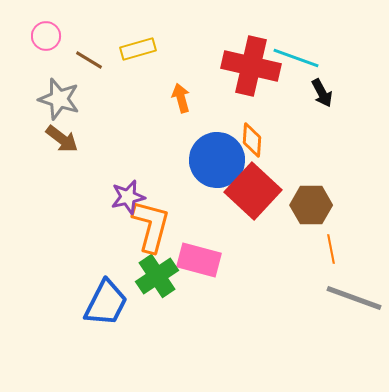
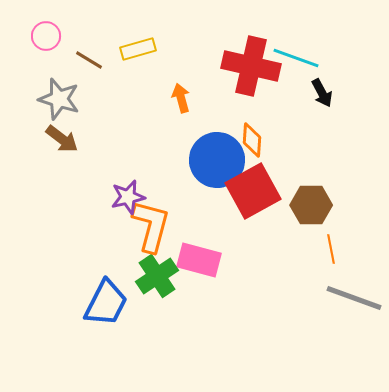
red square: rotated 18 degrees clockwise
